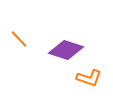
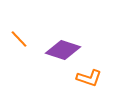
purple diamond: moved 3 px left
